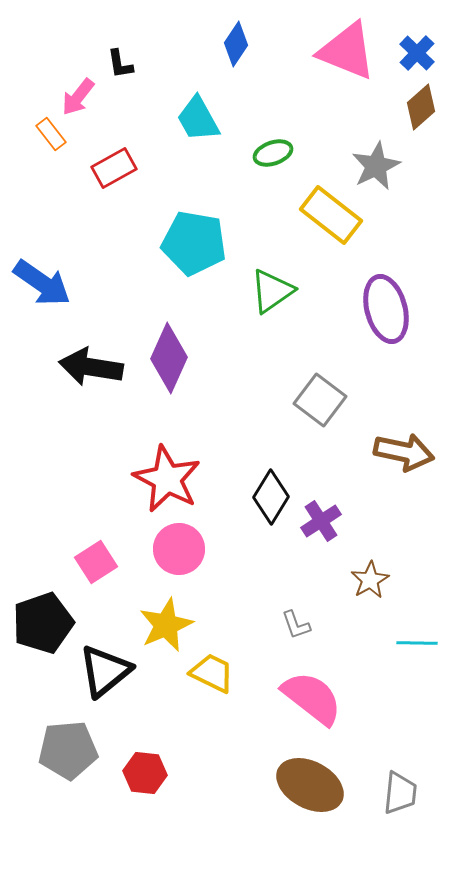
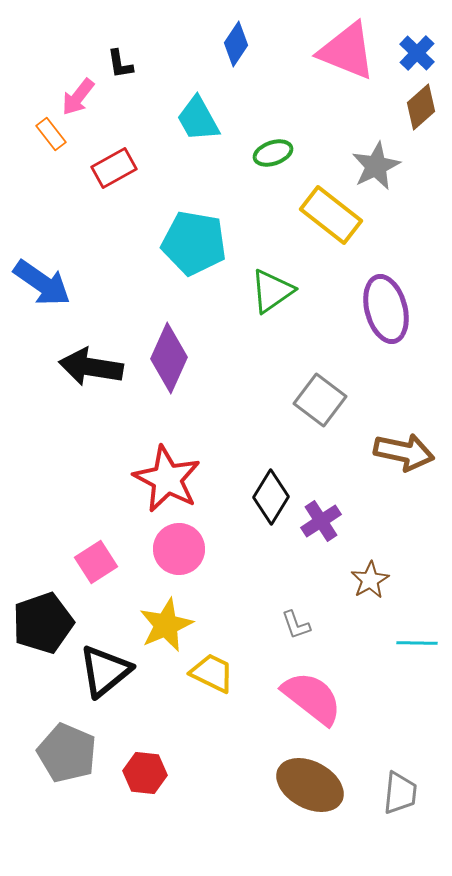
gray pentagon: moved 1 px left, 3 px down; rotated 28 degrees clockwise
